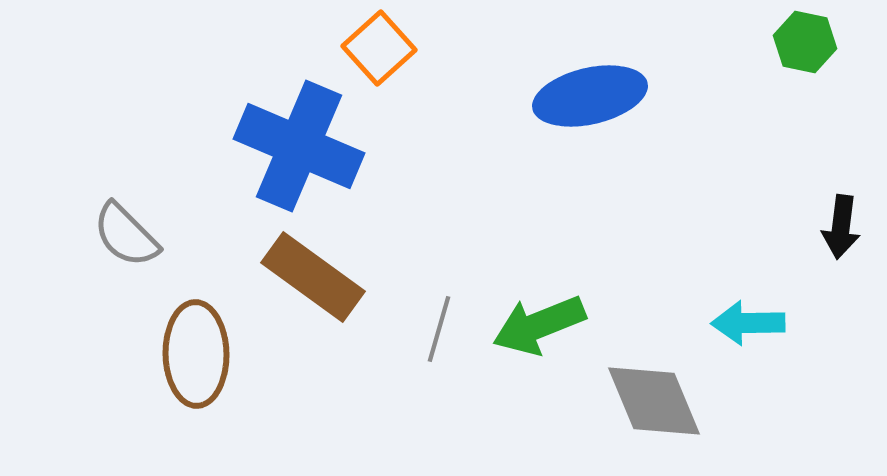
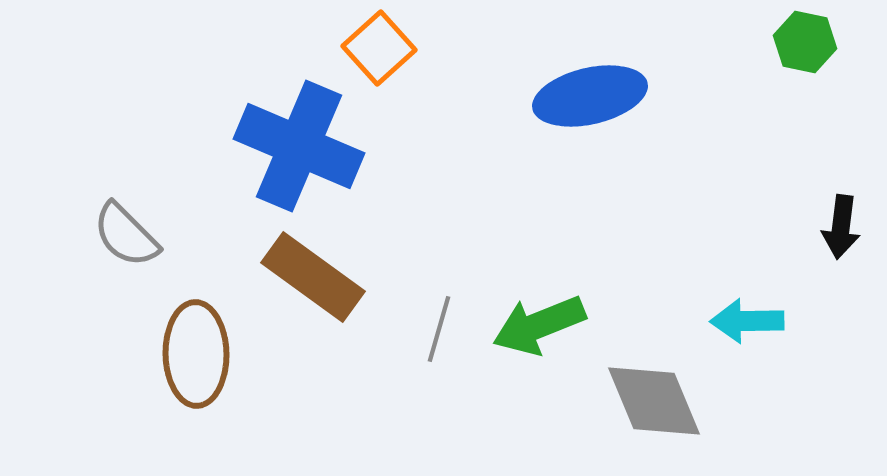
cyan arrow: moved 1 px left, 2 px up
